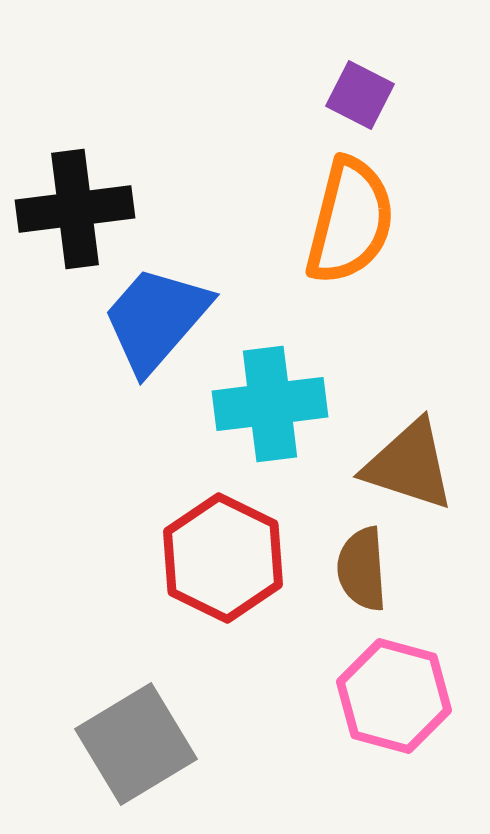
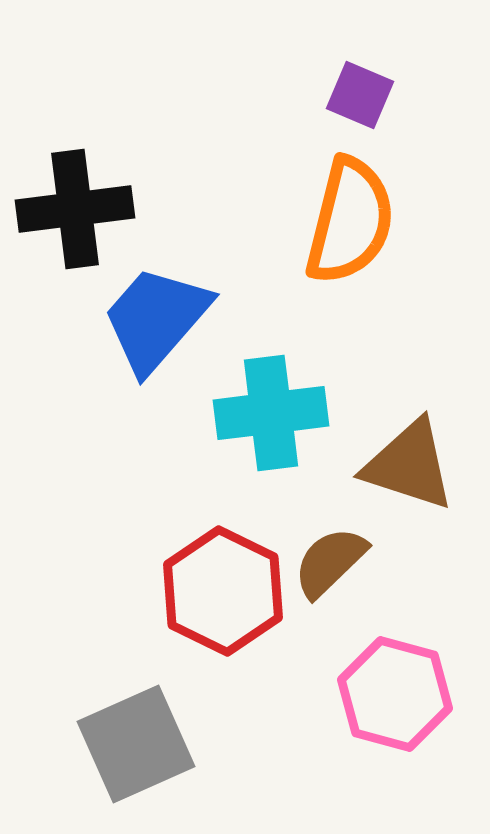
purple square: rotated 4 degrees counterclockwise
cyan cross: moved 1 px right, 9 px down
red hexagon: moved 33 px down
brown semicircle: moved 32 px left, 7 px up; rotated 50 degrees clockwise
pink hexagon: moved 1 px right, 2 px up
gray square: rotated 7 degrees clockwise
